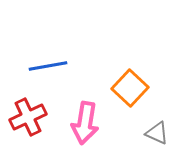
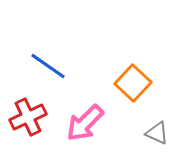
blue line: rotated 45 degrees clockwise
orange square: moved 3 px right, 5 px up
pink arrow: rotated 36 degrees clockwise
